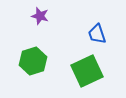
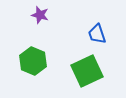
purple star: moved 1 px up
green hexagon: rotated 20 degrees counterclockwise
